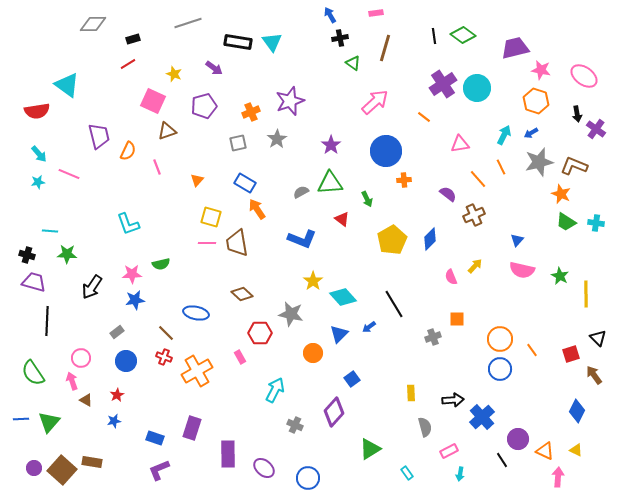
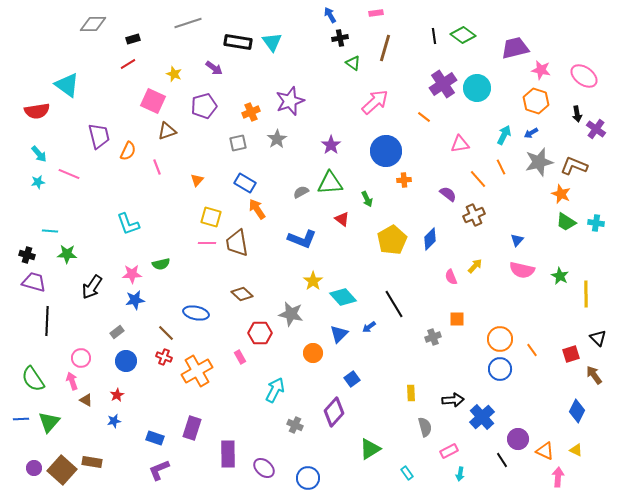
green semicircle at (33, 373): moved 6 px down
